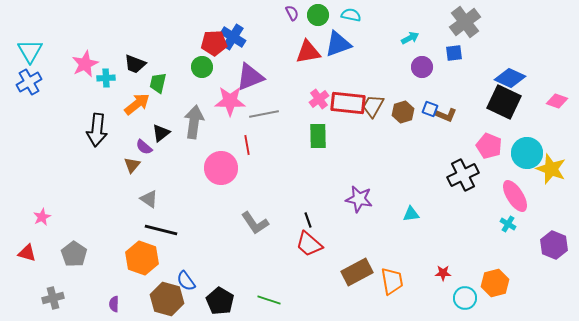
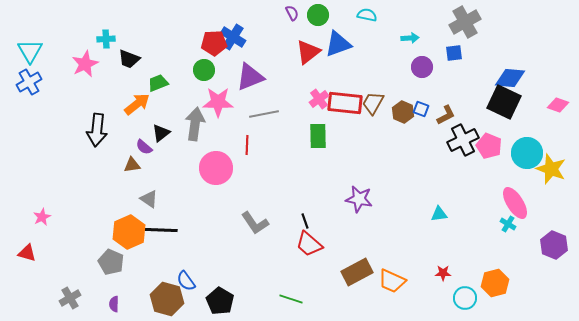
cyan semicircle at (351, 15): moved 16 px right
gray cross at (465, 22): rotated 8 degrees clockwise
cyan arrow at (410, 38): rotated 24 degrees clockwise
red triangle at (308, 52): rotated 28 degrees counterclockwise
black trapezoid at (135, 64): moved 6 px left, 5 px up
green circle at (202, 67): moved 2 px right, 3 px down
cyan cross at (106, 78): moved 39 px up
blue diamond at (510, 78): rotated 20 degrees counterclockwise
green trapezoid at (158, 83): rotated 55 degrees clockwise
pink star at (230, 101): moved 12 px left, 1 px down
pink diamond at (557, 101): moved 1 px right, 4 px down
red rectangle at (348, 103): moved 3 px left
brown trapezoid at (373, 106): moved 3 px up
blue square at (430, 109): moved 9 px left
brown hexagon at (403, 112): rotated 20 degrees counterclockwise
brown L-shape at (446, 115): rotated 50 degrees counterclockwise
gray arrow at (194, 122): moved 1 px right, 2 px down
red line at (247, 145): rotated 12 degrees clockwise
brown triangle at (132, 165): rotated 42 degrees clockwise
pink circle at (221, 168): moved 5 px left
black cross at (463, 175): moved 35 px up
pink ellipse at (515, 196): moved 7 px down
cyan triangle at (411, 214): moved 28 px right
black line at (308, 220): moved 3 px left, 1 px down
black line at (161, 230): rotated 12 degrees counterclockwise
gray pentagon at (74, 254): moved 37 px right, 8 px down; rotated 10 degrees counterclockwise
orange hexagon at (142, 258): moved 13 px left, 26 px up; rotated 16 degrees clockwise
orange trapezoid at (392, 281): rotated 124 degrees clockwise
gray cross at (53, 298): moved 17 px right; rotated 15 degrees counterclockwise
green line at (269, 300): moved 22 px right, 1 px up
